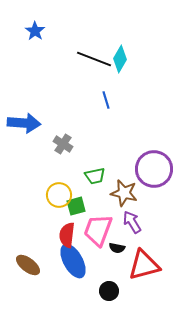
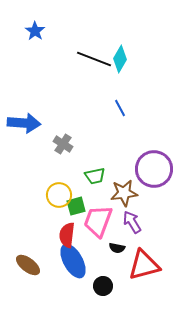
blue line: moved 14 px right, 8 px down; rotated 12 degrees counterclockwise
brown star: rotated 20 degrees counterclockwise
pink trapezoid: moved 9 px up
black circle: moved 6 px left, 5 px up
